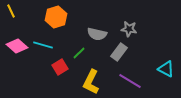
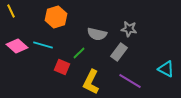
red square: moved 2 px right; rotated 35 degrees counterclockwise
